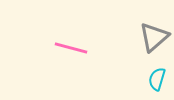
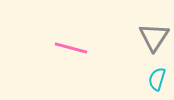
gray triangle: rotated 16 degrees counterclockwise
